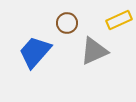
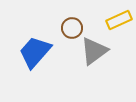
brown circle: moved 5 px right, 5 px down
gray triangle: rotated 12 degrees counterclockwise
